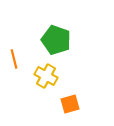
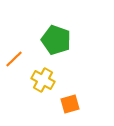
orange line: rotated 60 degrees clockwise
yellow cross: moved 3 px left, 4 px down
